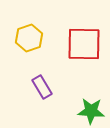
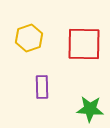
purple rectangle: rotated 30 degrees clockwise
green star: moved 1 px left, 2 px up
